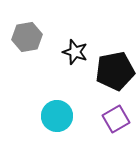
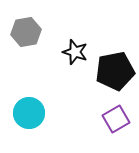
gray hexagon: moved 1 px left, 5 px up
cyan circle: moved 28 px left, 3 px up
